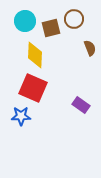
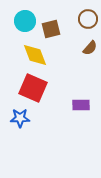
brown circle: moved 14 px right
brown square: moved 1 px down
brown semicircle: rotated 63 degrees clockwise
yellow diamond: rotated 24 degrees counterclockwise
purple rectangle: rotated 36 degrees counterclockwise
blue star: moved 1 px left, 2 px down
